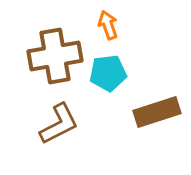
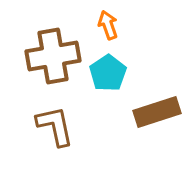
brown cross: moved 2 px left
cyan pentagon: rotated 27 degrees counterclockwise
brown L-shape: moved 4 px left, 2 px down; rotated 75 degrees counterclockwise
